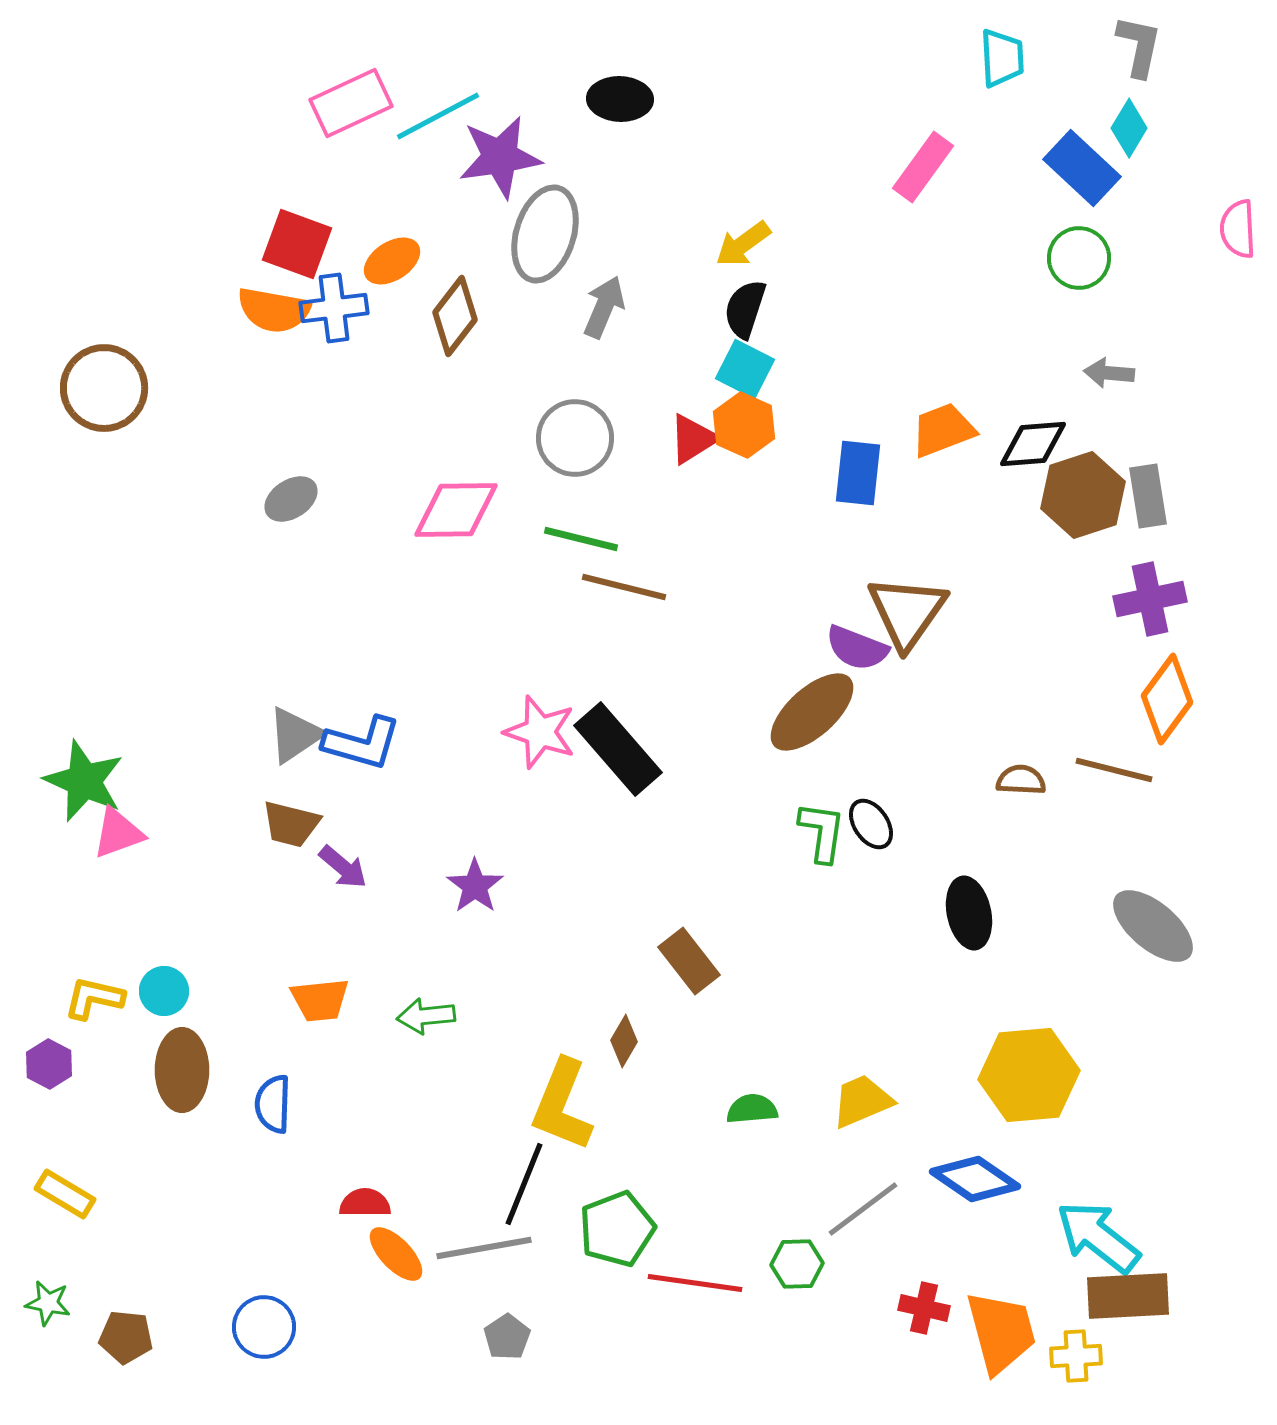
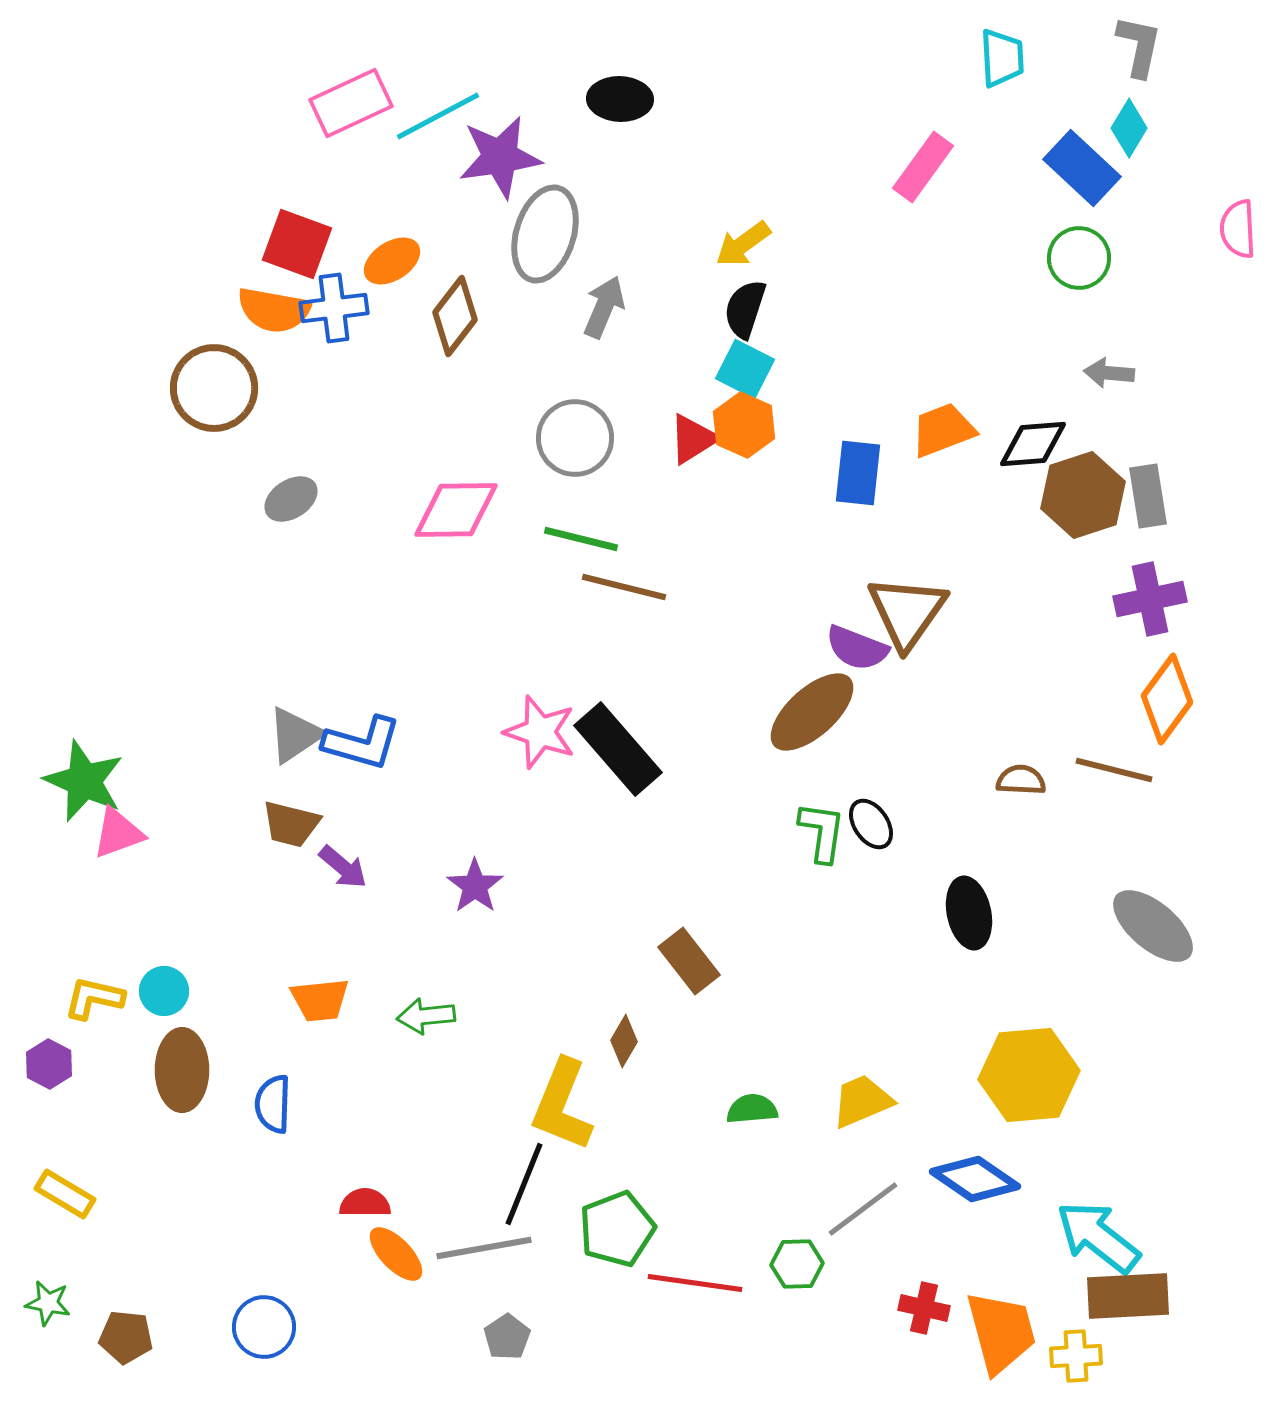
brown circle at (104, 388): moved 110 px right
